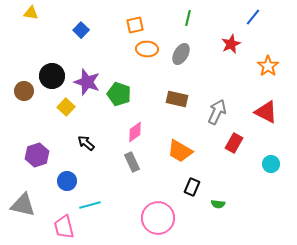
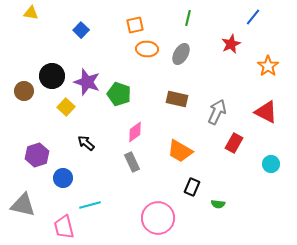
blue circle: moved 4 px left, 3 px up
